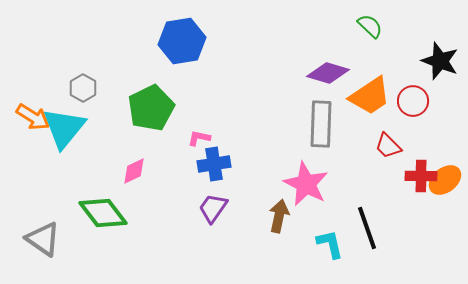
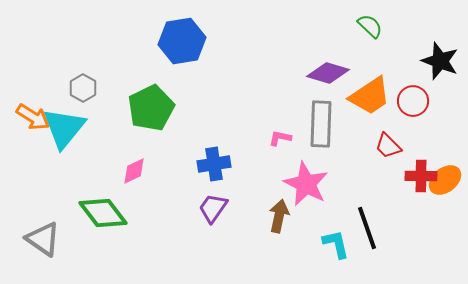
pink L-shape: moved 81 px right
cyan L-shape: moved 6 px right
